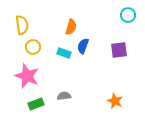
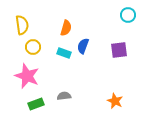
orange semicircle: moved 5 px left, 1 px down
